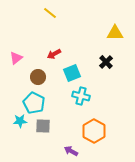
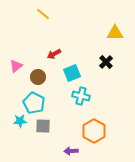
yellow line: moved 7 px left, 1 px down
pink triangle: moved 8 px down
purple arrow: rotated 32 degrees counterclockwise
